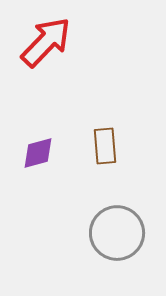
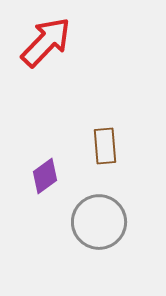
purple diamond: moved 7 px right, 23 px down; rotated 21 degrees counterclockwise
gray circle: moved 18 px left, 11 px up
